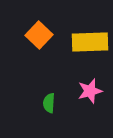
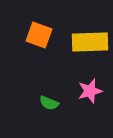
orange square: rotated 24 degrees counterclockwise
green semicircle: rotated 72 degrees counterclockwise
